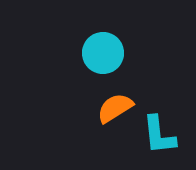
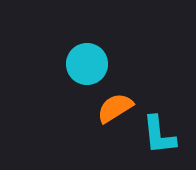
cyan circle: moved 16 px left, 11 px down
